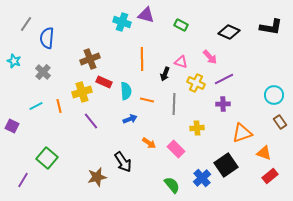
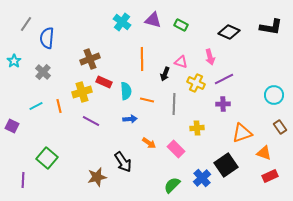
purple triangle at (146, 15): moved 7 px right, 5 px down
cyan cross at (122, 22): rotated 18 degrees clockwise
pink arrow at (210, 57): rotated 28 degrees clockwise
cyan star at (14, 61): rotated 16 degrees clockwise
blue arrow at (130, 119): rotated 16 degrees clockwise
purple line at (91, 121): rotated 24 degrees counterclockwise
brown rectangle at (280, 122): moved 5 px down
red rectangle at (270, 176): rotated 14 degrees clockwise
purple line at (23, 180): rotated 28 degrees counterclockwise
green semicircle at (172, 185): rotated 96 degrees counterclockwise
